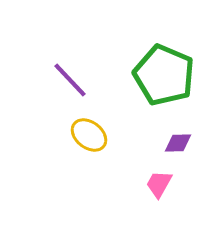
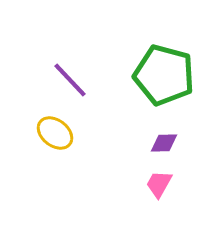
green pentagon: rotated 8 degrees counterclockwise
yellow ellipse: moved 34 px left, 2 px up
purple diamond: moved 14 px left
